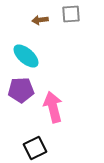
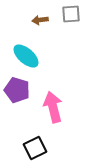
purple pentagon: moved 4 px left; rotated 20 degrees clockwise
